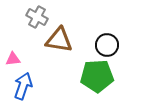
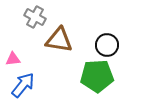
gray cross: moved 2 px left
blue arrow: moved 1 px up; rotated 20 degrees clockwise
